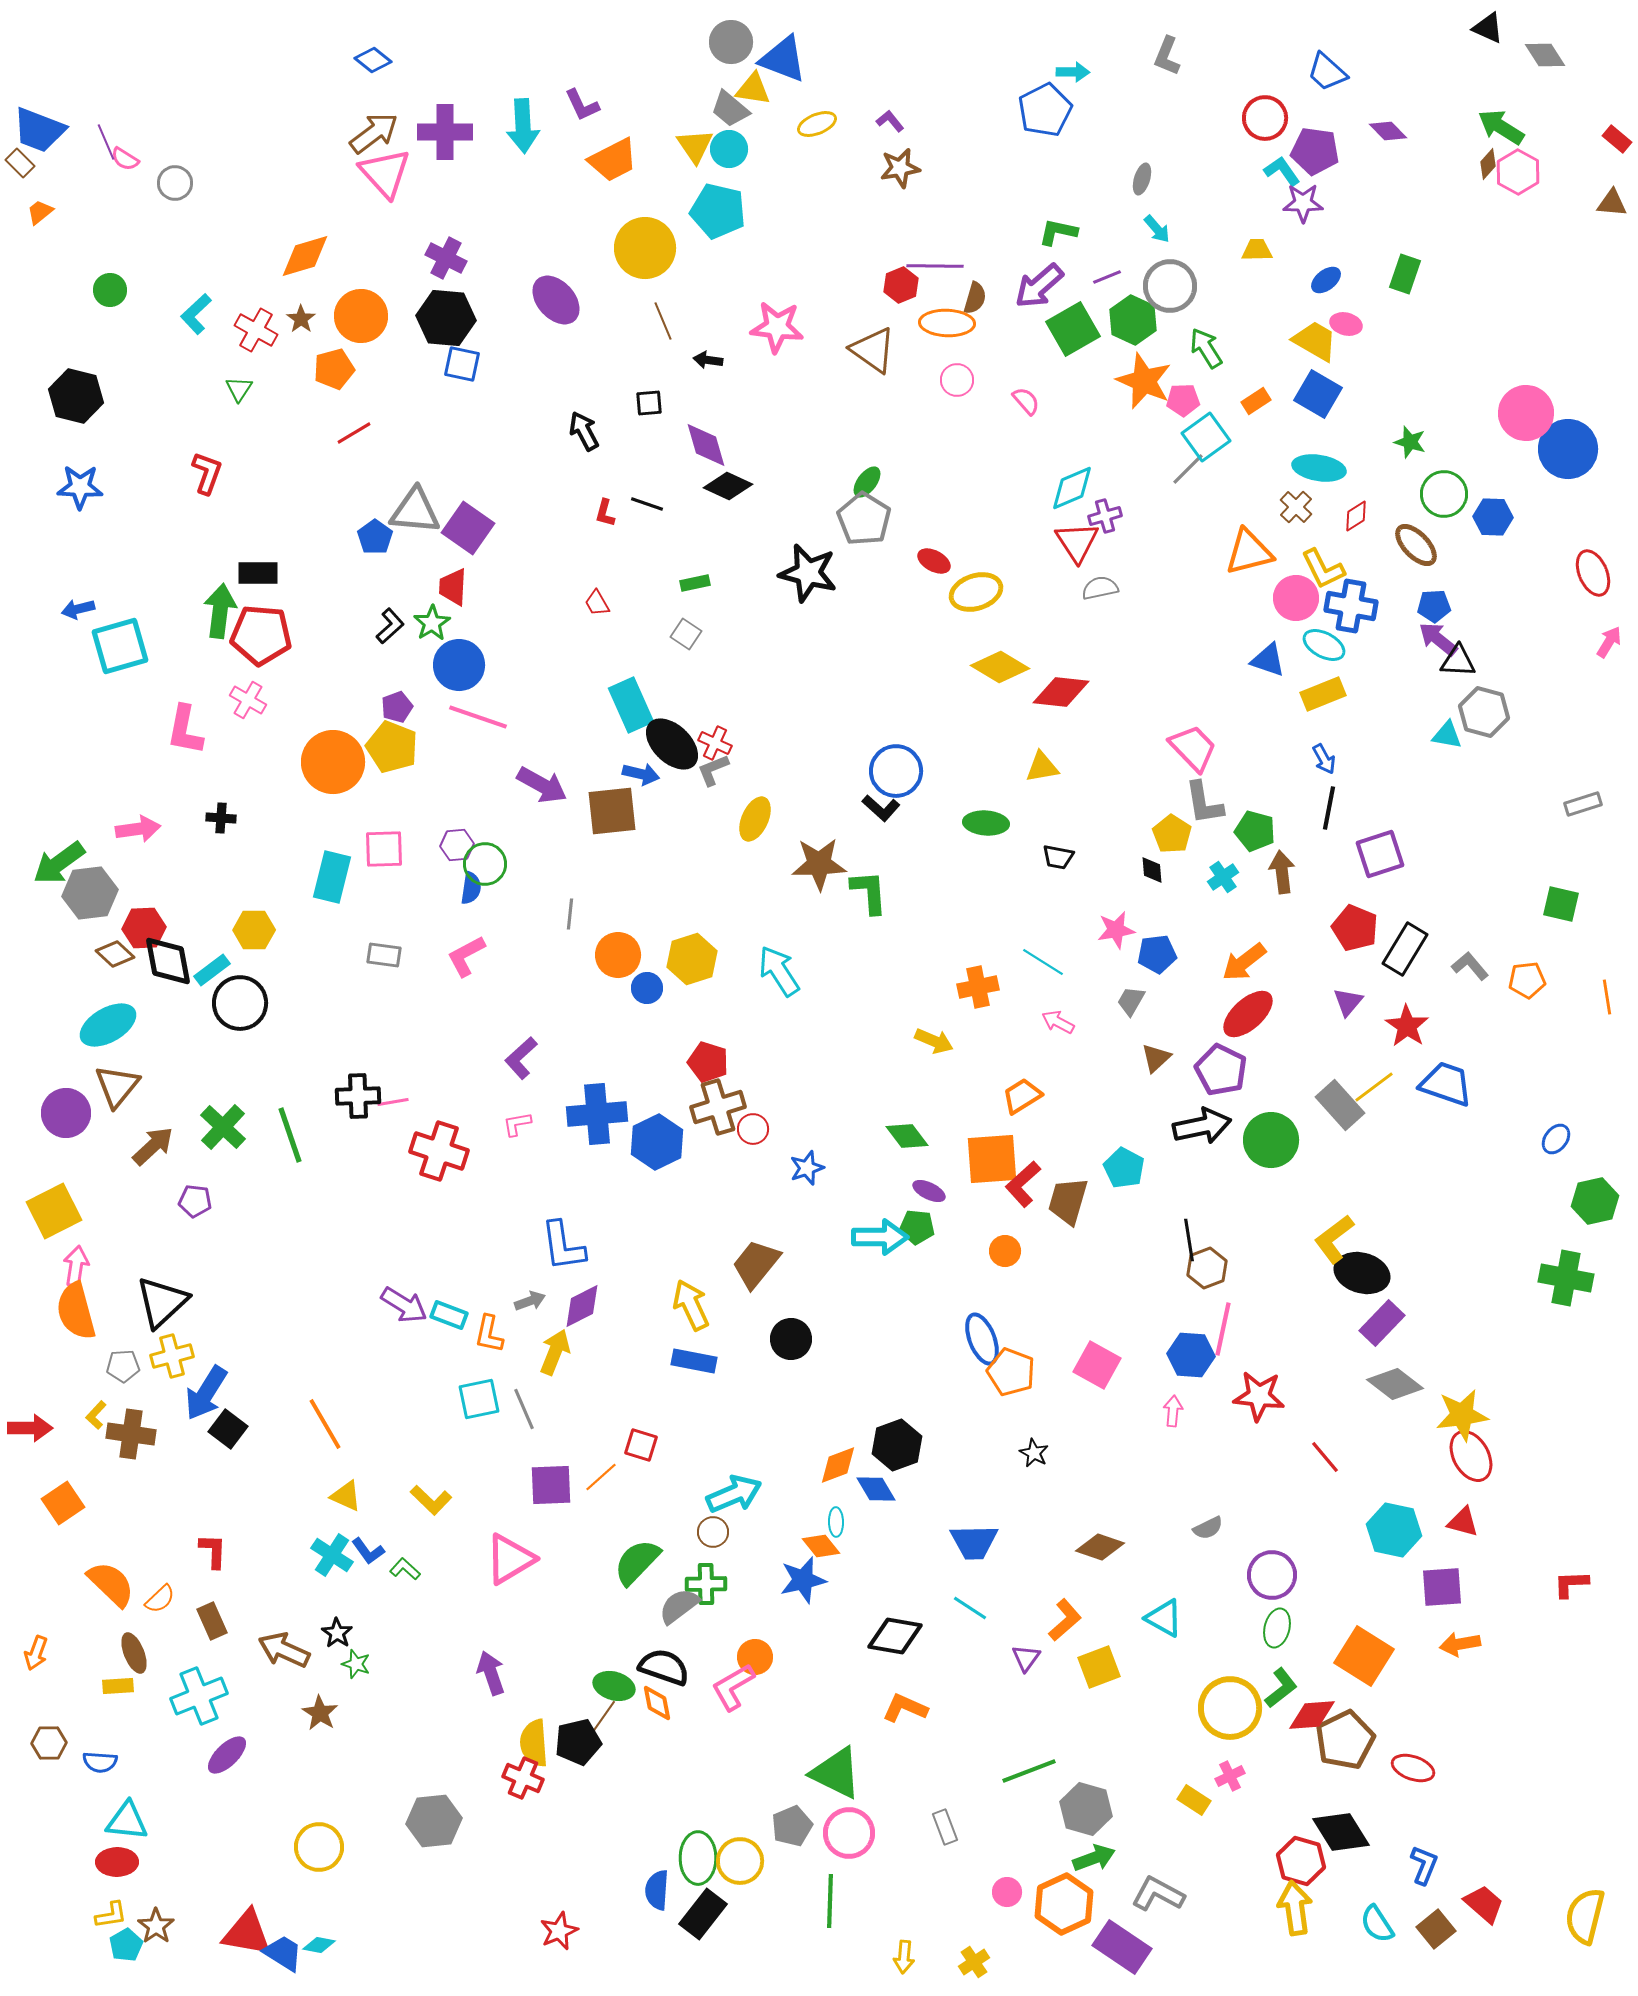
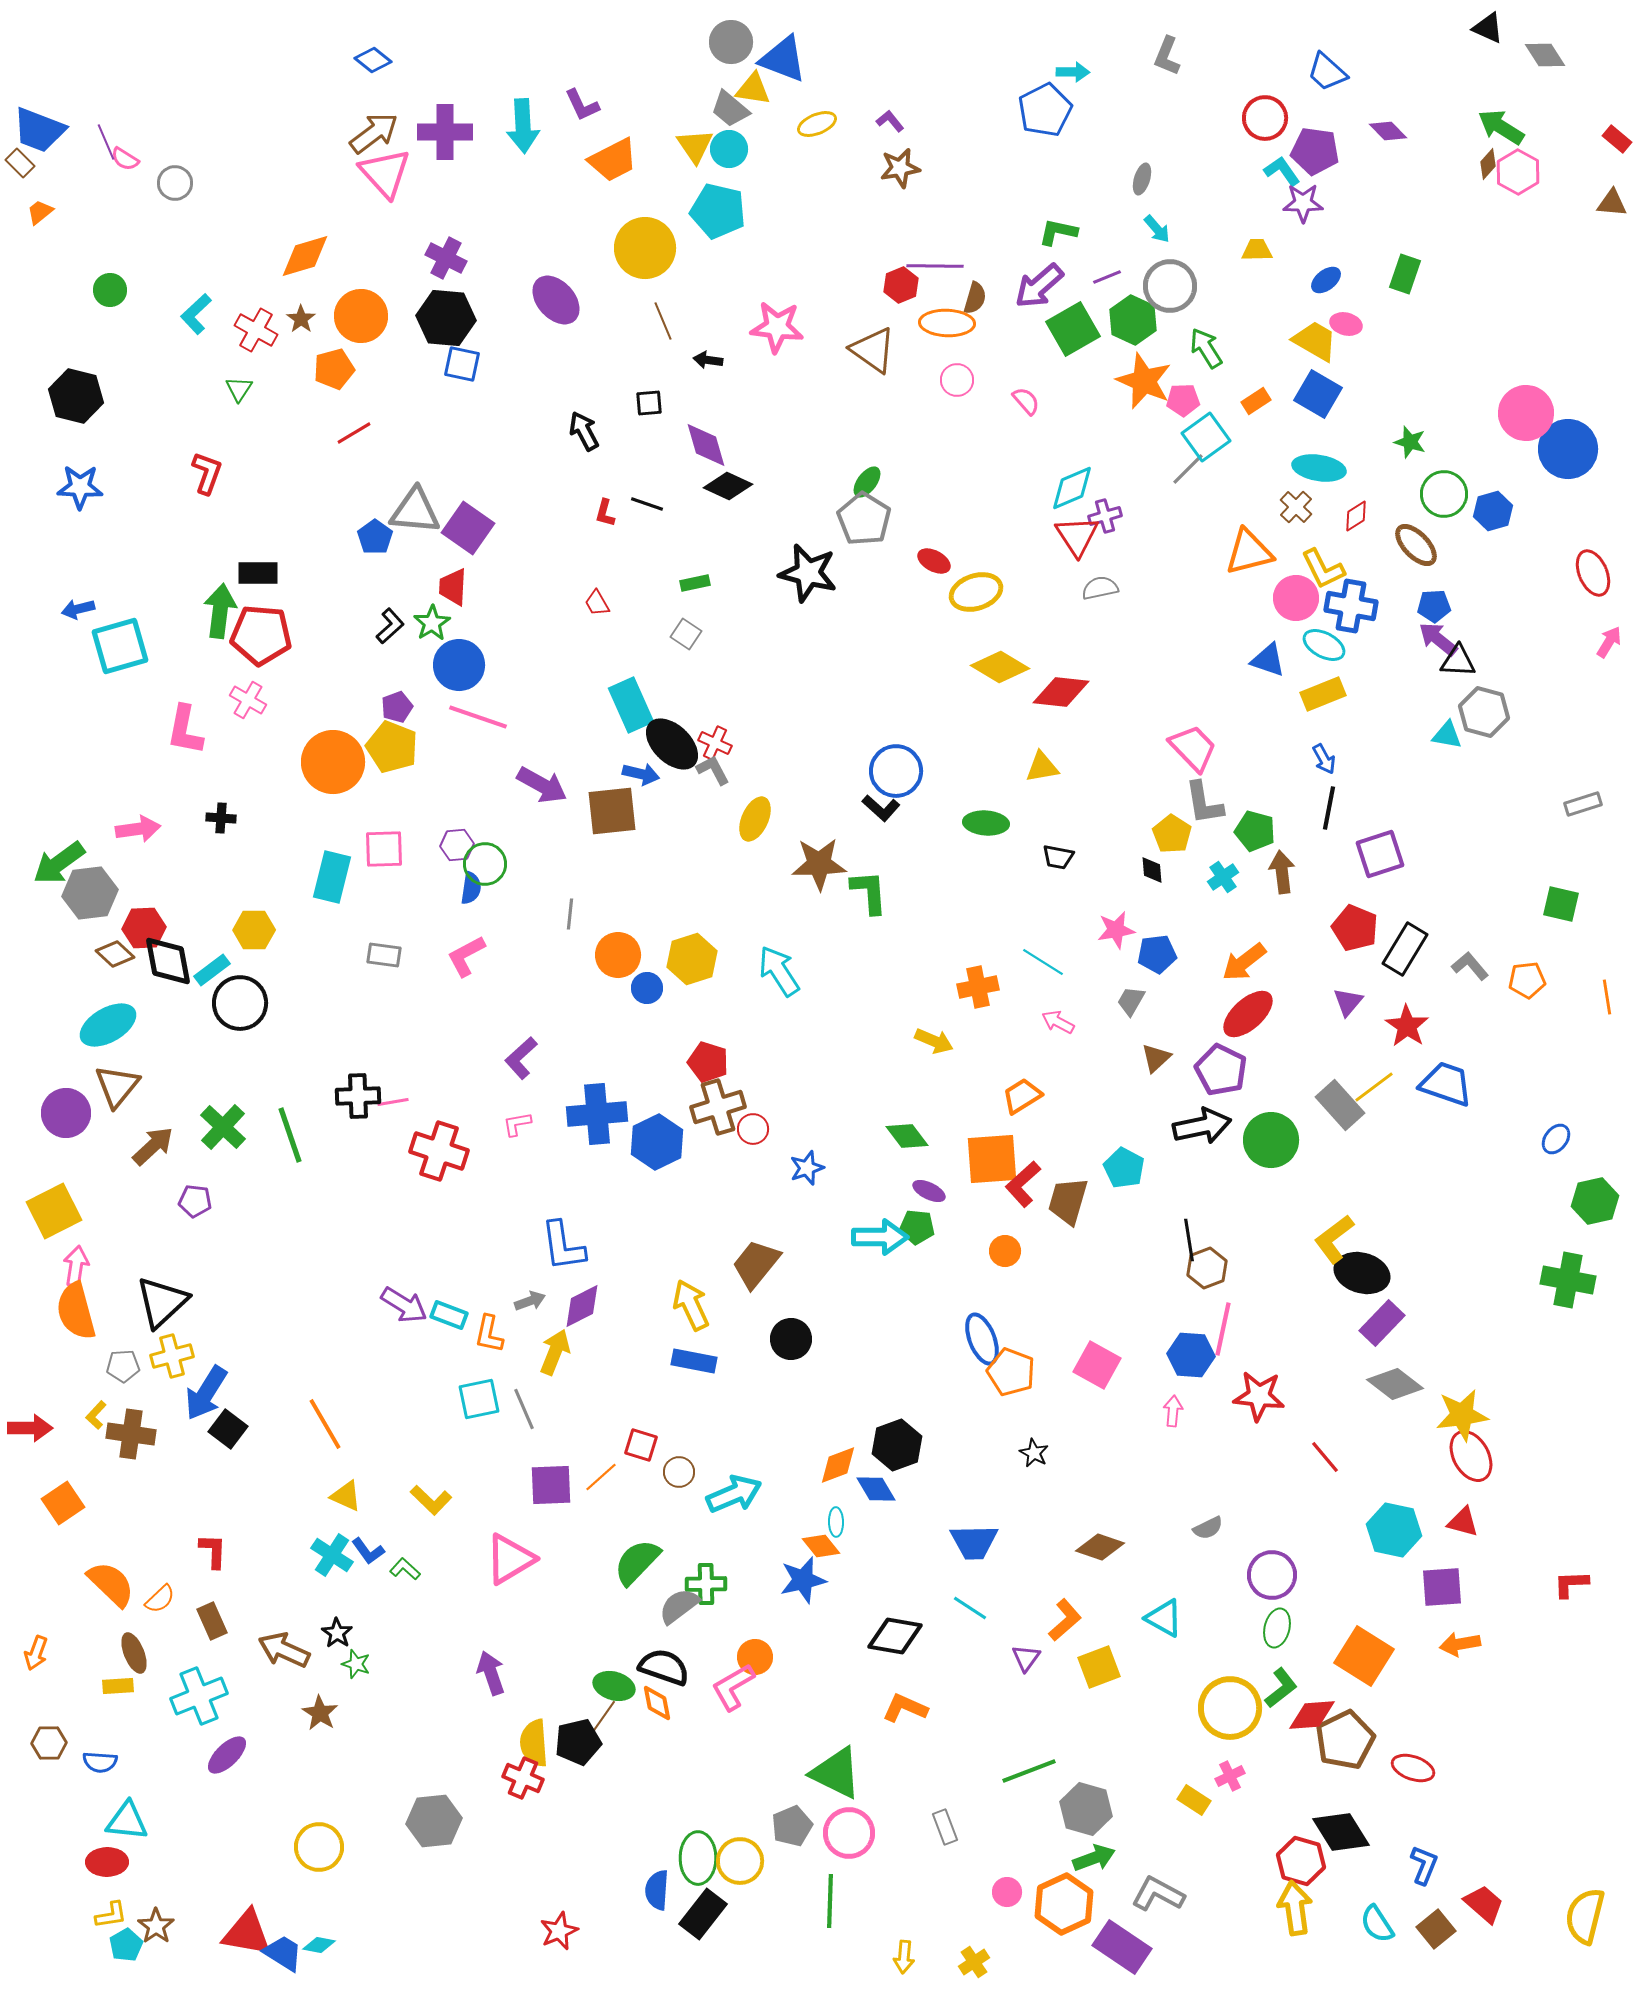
blue hexagon at (1493, 517): moved 6 px up; rotated 18 degrees counterclockwise
red triangle at (1077, 542): moved 6 px up
gray L-shape at (713, 770): rotated 84 degrees clockwise
green cross at (1566, 1278): moved 2 px right, 2 px down
brown circle at (713, 1532): moved 34 px left, 60 px up
red ellipse at (117, 1862): moved 10 px left
